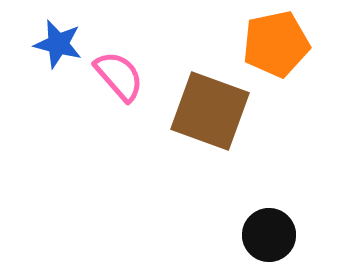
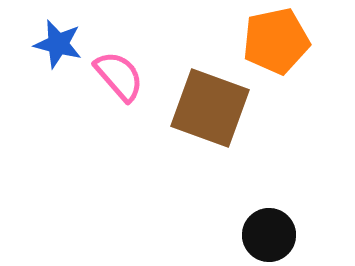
orange pentagon: moved 3 px up
brown square: moved 3 px up
